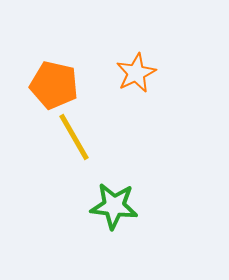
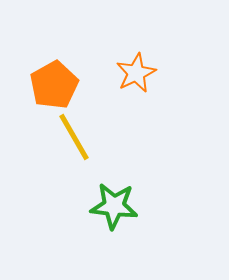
orange pentagon: rotated 30 degrees clockwise
